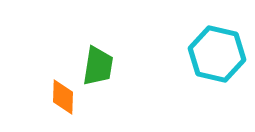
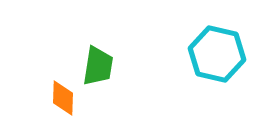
orange diamond: moved 1 px down
